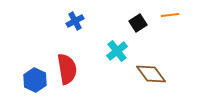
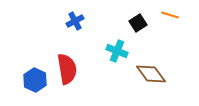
orange line: rotated 24 degrees clockwise
cyan cross: rotated 30 degrees counterclockwise
